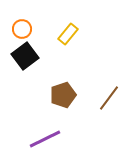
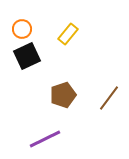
black square: moved 2 px right; rotated 12 degrees clockwise
